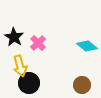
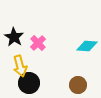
cyan diamond: rotated 35 degrees counterclockwise
brown circle: moved 4 px left
